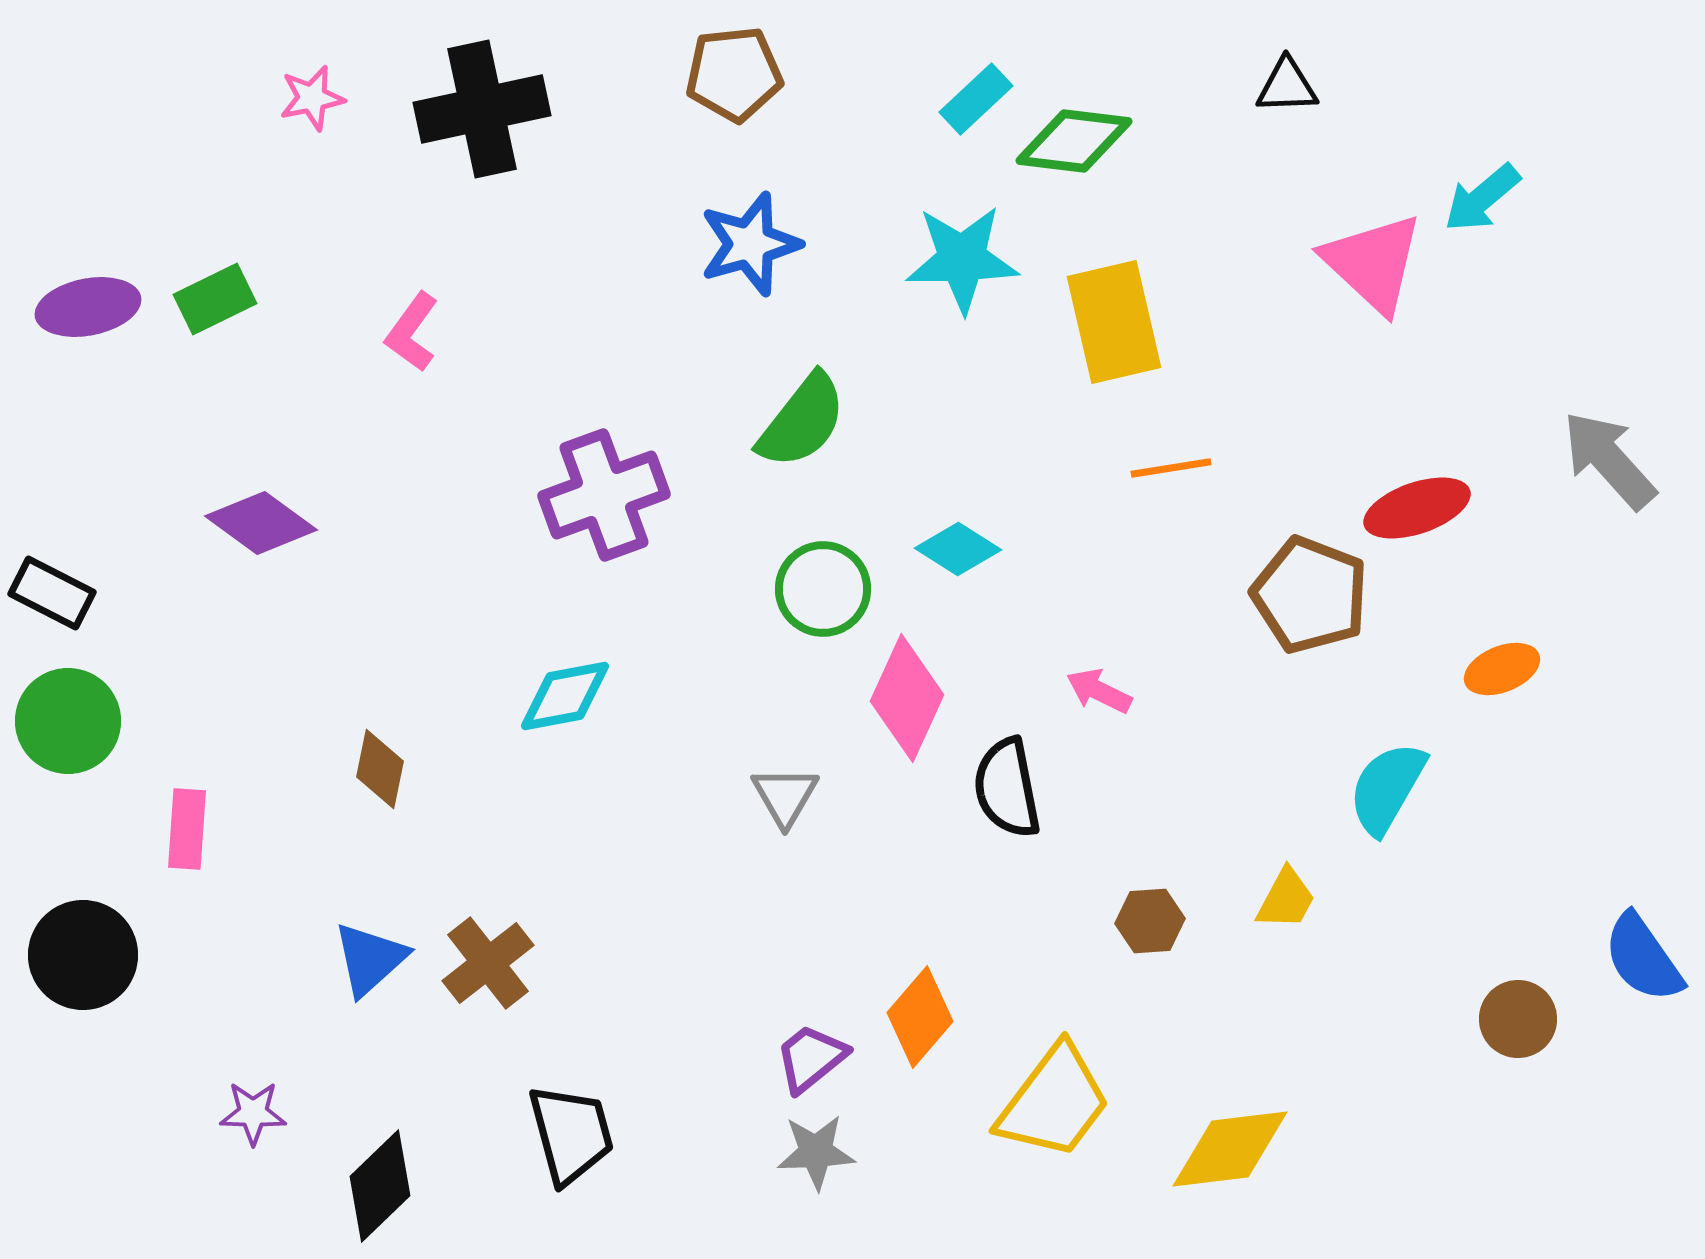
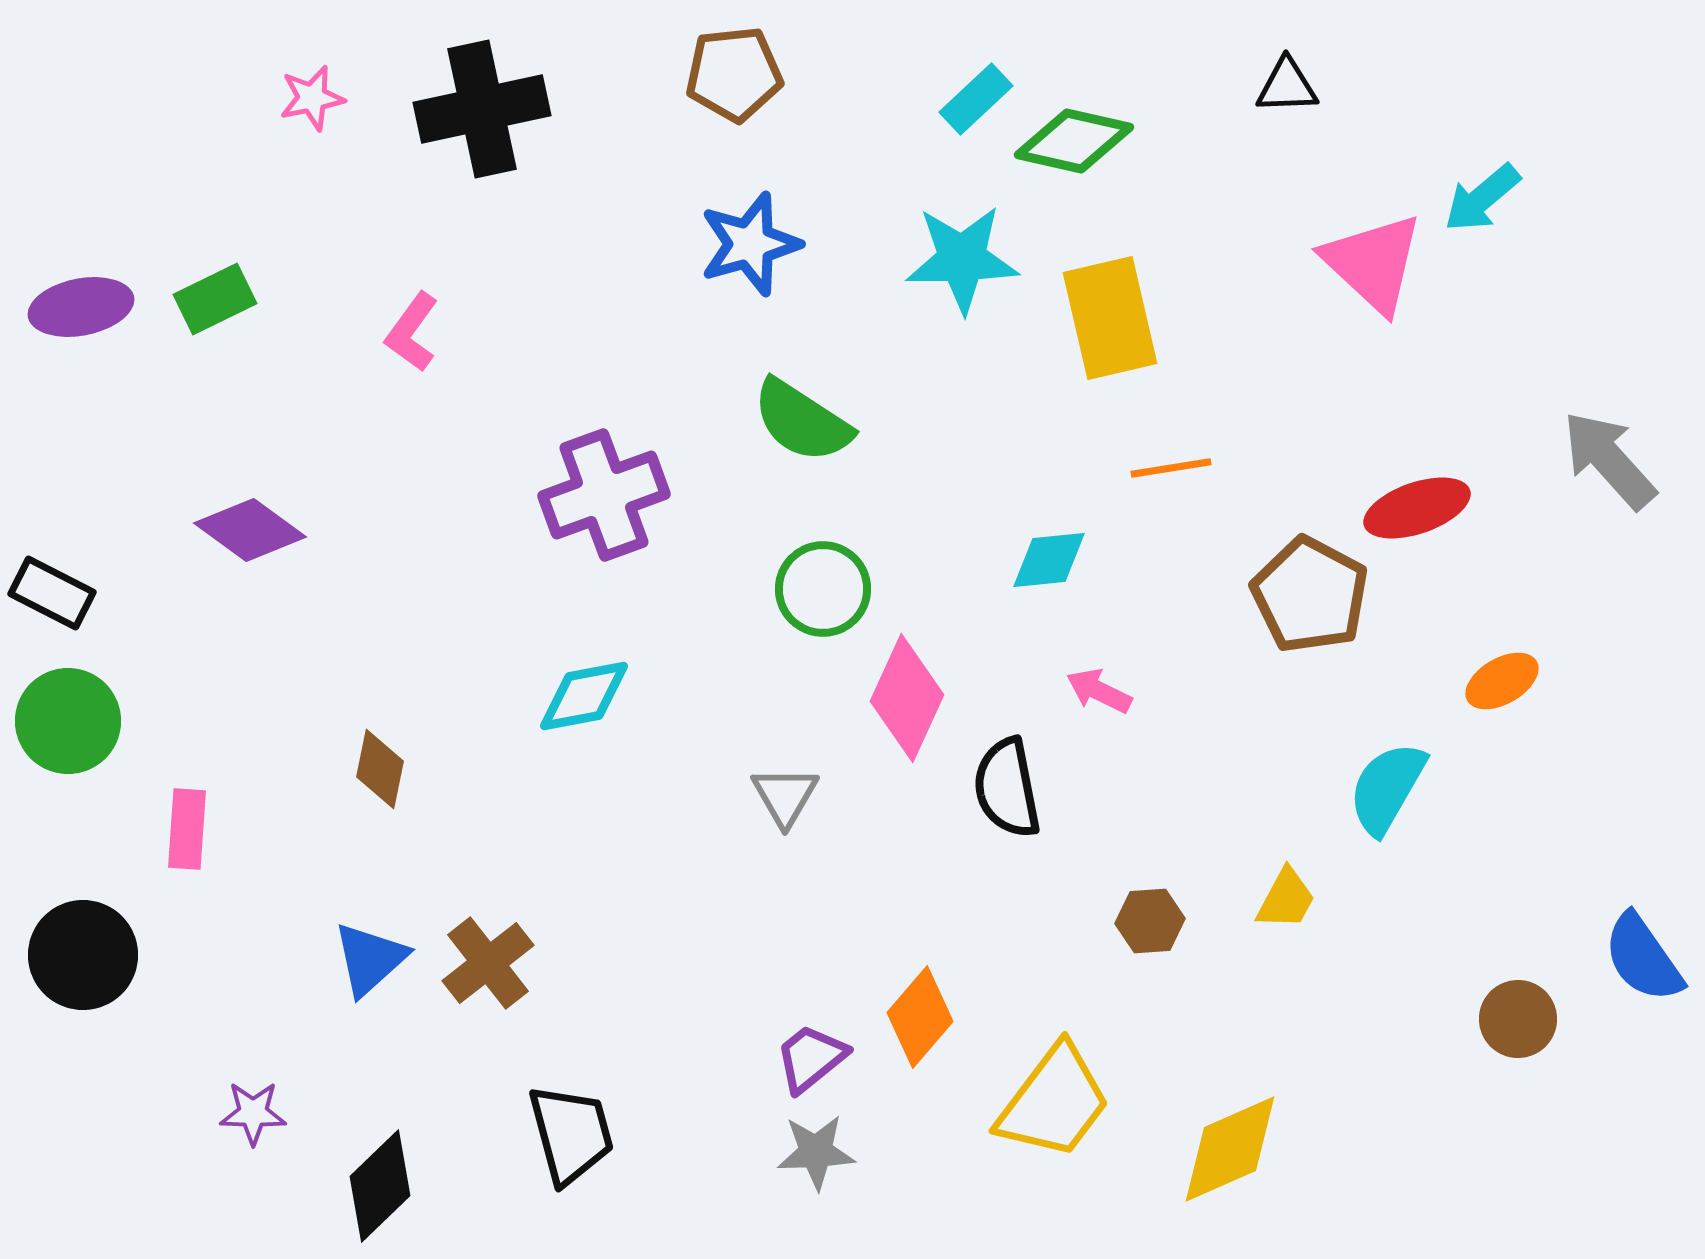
green diamond at (1074, 141): rotated 6 degrees clockwise
purple ellipse at (88, 307): moved 7 px left
yellow rectangle at (1114, 322): moved 4 px left, 4 px up
green semicircle at (802, 421): rotated 85 degrees clockwise
purple diamond at (261, 523): moved 11 px left, 7 px down
cyan diamond at (958, 549): moved 91 px right, 11 px down; rotated 38 degrees counterclockwise
brown pentagon at (1310, 595): rotated 7 degrees clockwise
orange ellipse at (1502, 669): moved 12 px down; rotated 8 degrees counterclockwise
cyan diamond at (565, 696): moved 19 px right
yellow diamond at (1230, 1149): rotated 17 degrees counterclockwise
